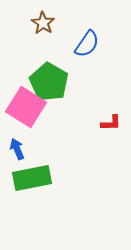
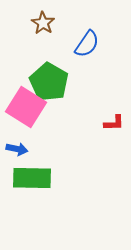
red L-shape: moved 3 px right
blue arrow: rotated 125 degrees clockwise
green rectangle: rotated 12 degrees clockwise
